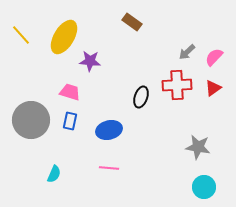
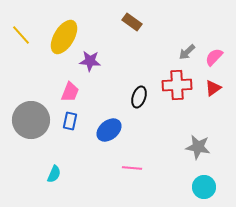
pink trapezoid: rotated 95 degrees clockwise
black ellipse: moved 2 px left
blue ellipse: rotated 25 degrees counterclockwise
pink line: moved 23 px right
